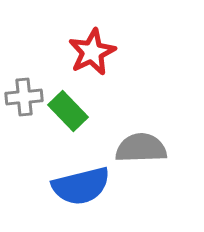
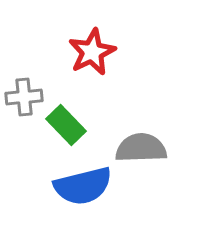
green rectangle: moved 2 px left, 14 px down
blue semicircle: moved 2 px right
